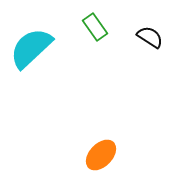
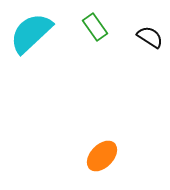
cyan semicircle: moved 15 px up
orange ellipse: moved 1 px right, 1 px down
